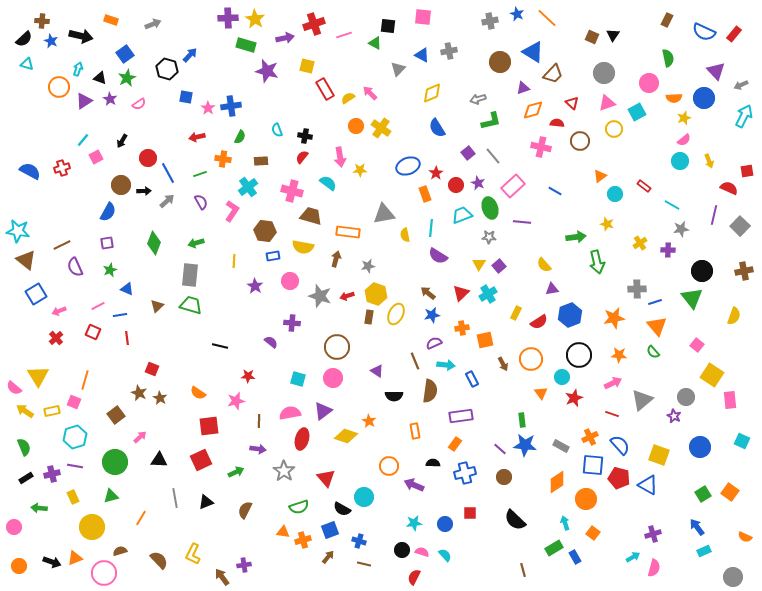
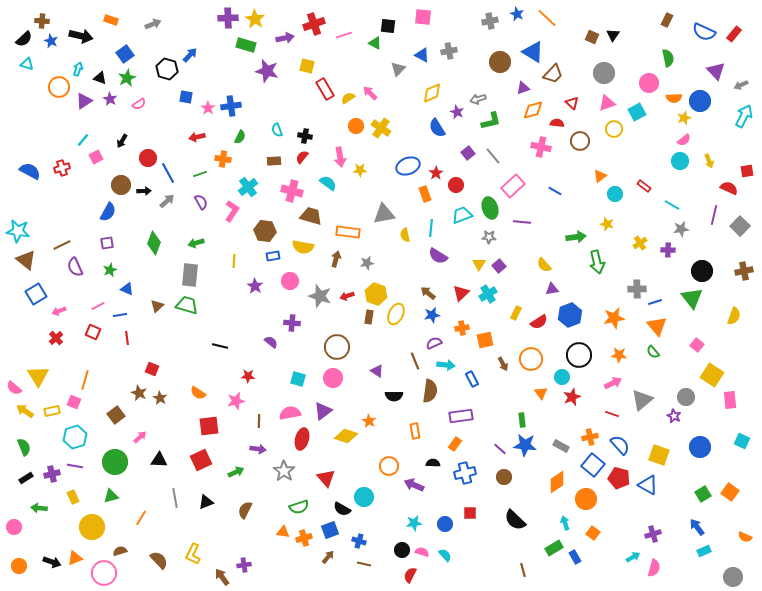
blue circle at (704, 98): moved 4 px left, 3 px down
brown rectangle at (261, 161): moved 13 px right
purple star at (478, 183): moved 21 px left, 71 px up
gray star at (368, 266): moved 1 px left, 3 px up
green trapezoid at (191, 305): moved 4 px left
red star at (574, 398): moved 2 px left, 1 px up
orange cross at (590, 437): rotated 14 degrees clockwise
blue square at (593, 465): rotated 35 degrees clockwise
orange cross at (303, 540): moved 1 px right, 2 px up
red semicircle at (414, 577): moved 4 px left, 2 px up
